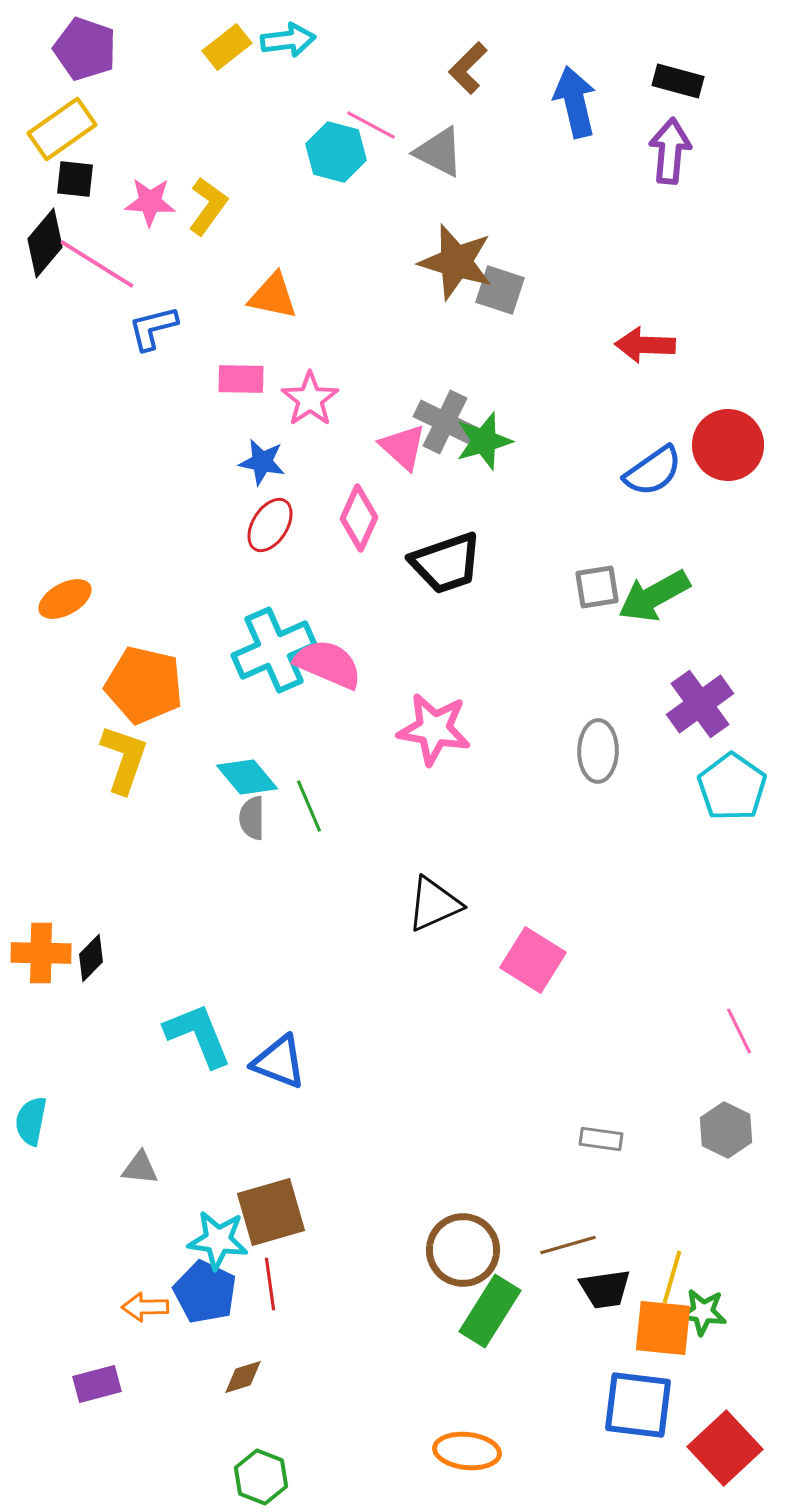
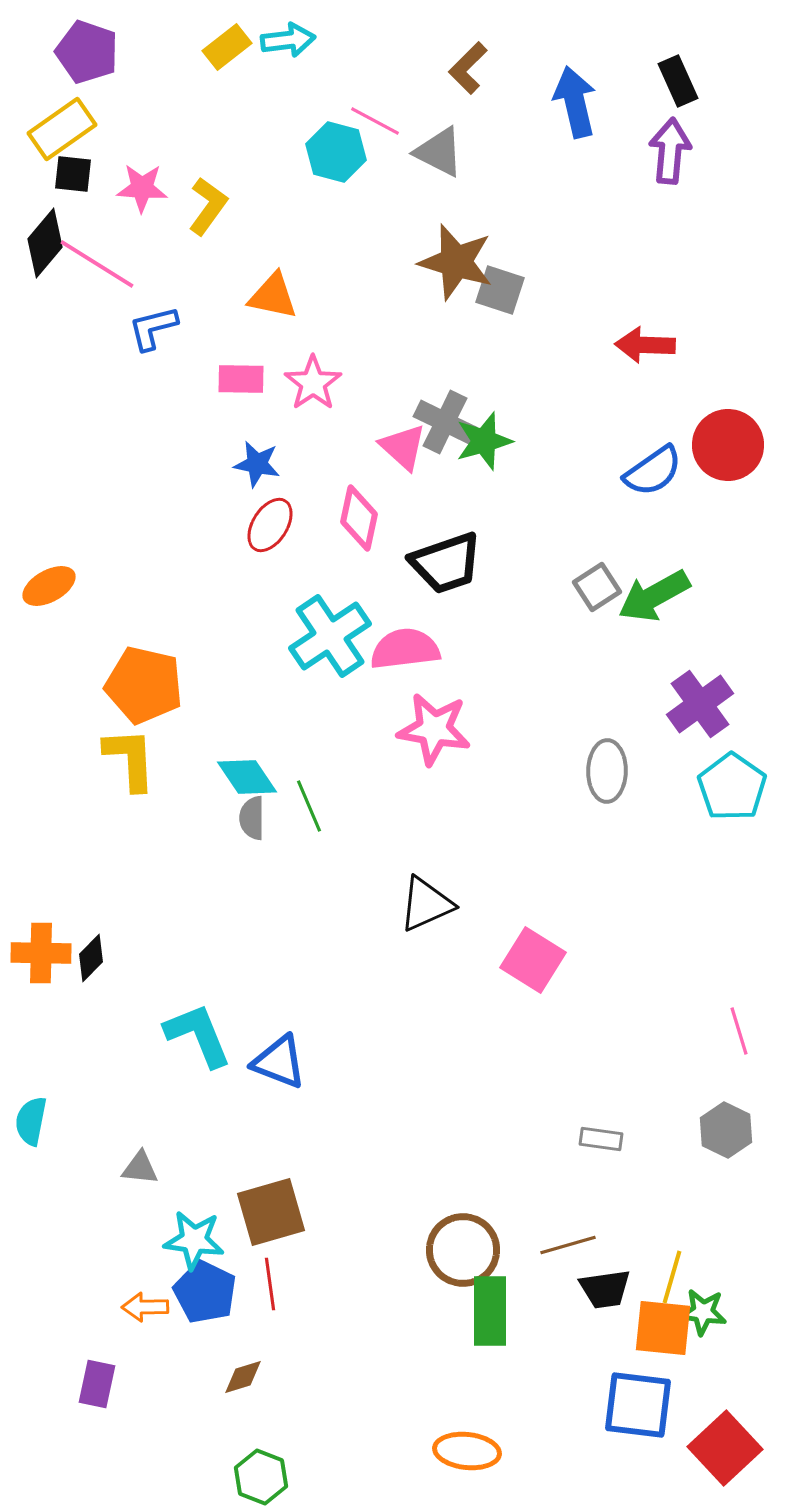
purple pentagon at (85, 49): moved 2 px right, 3 px down
black rectangle at (678, 81): rotated 51 degrees clockwise
pink line at (371, 125): moved 4 px right, 4 px up
black square at (75, 179): moved 2 px left, 5 px up
pink star at (150, 202): moved 8 px left, 14 px up
pink star at (310, 399): moved 3 px right, 16 px up
blue star at (262, 462): moved 5 px left, 2 px down
pink diamond at (359, 518): rotated 12 degrees counterclockwise
gray square at (597, 587): rotated 24 degrees counterclockwise
orange ellipse at (65, 599): moved 16 px left, 13 px up
cyan cross at (274, 650): moved 56 px right, 14 px up; rotated 10 degrees counterclockwise
pink semicircle at (328, 664): moved 77 px right, 15 px up; rotated 30 degrees counterclockwise
gray ellipse at (598, 751): moved 9 px right, 20 px down
yellow L-shape at (124, 759): moved 6 px right; rotated 22 degrees counterclockwise
cyan diamond at (247, 777): rotated 6 degrees clockwise
black triangle at (434, 904): moved 8 px left
pink line at (739, 1031): rotated 9 degrees clockwise
cyan star at (218, 1240): moved 24 px left
green rectangle at (490, 1311): rotated 32 degrees counterclockwise
purple rectangle at (97, 1384): rotated 63 degrees counterclockwise
